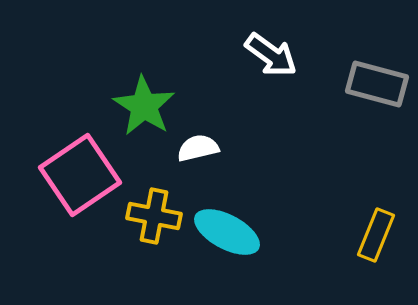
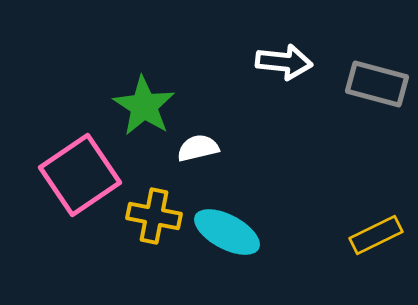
white arrow: moved 13 px right, 7 px down; rotated 30 degrees counterclockwise
yellow rectangle: rotated 42 degrees clockwise
